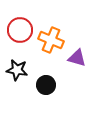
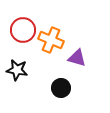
red circle: moved 3 px right
black circle: moved 15 px right, 3 px down
